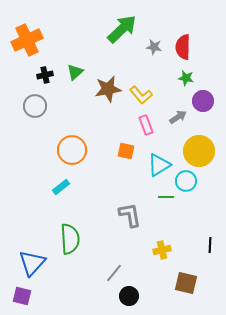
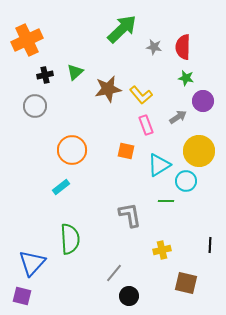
green line: moved 4 px down
